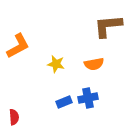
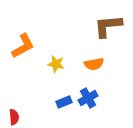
orange L-shape: moved 5 px right
blue cross: rotated 18 degrees counterclockwise
